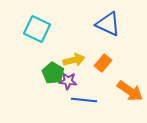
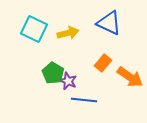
blue triangle: moved 1 px right, 1 px up
cyan square: moved 3 px left
yellow arrow: moved 6 px left, 27 px up
purple star: rotated 18 degrees clockwise
orange arrow: moved 14 px up
